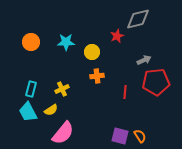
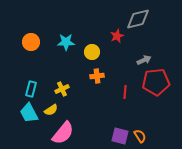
cyan trapezoid: moved 1 px right, 1 px down
